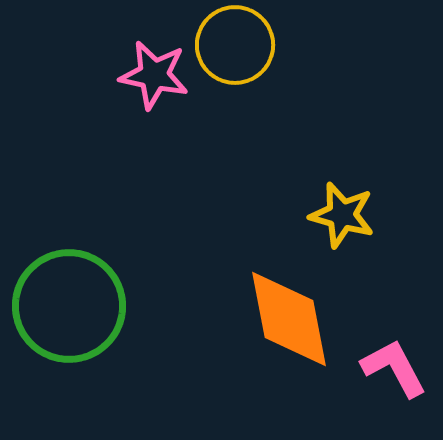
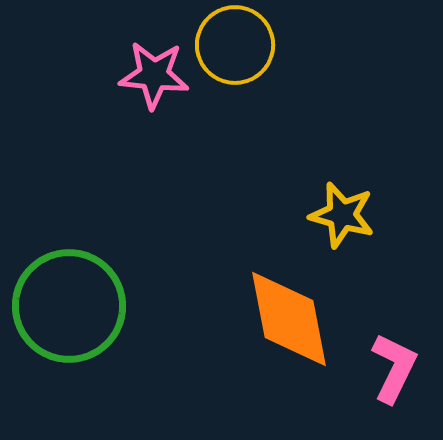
pink star: rotated 6 degrees counterclockwise
pink L-shape: rotated 54 degrees clockwise
